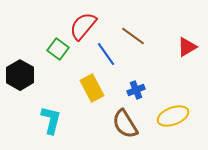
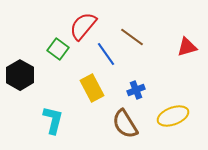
brown line: moved 1 px left, 1 px down
red triangle: rotated 15 degrees clockwise
cyan L-shape: moved 2 px right
